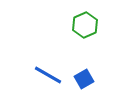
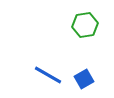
green hexagon: rotated 15 degrees clockwise
